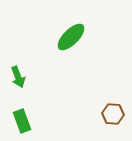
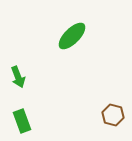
green ellipse: moved 1 px right, 1 px up
brown hexagon: moved 1 px down; rotated 10 degrees clockwise
